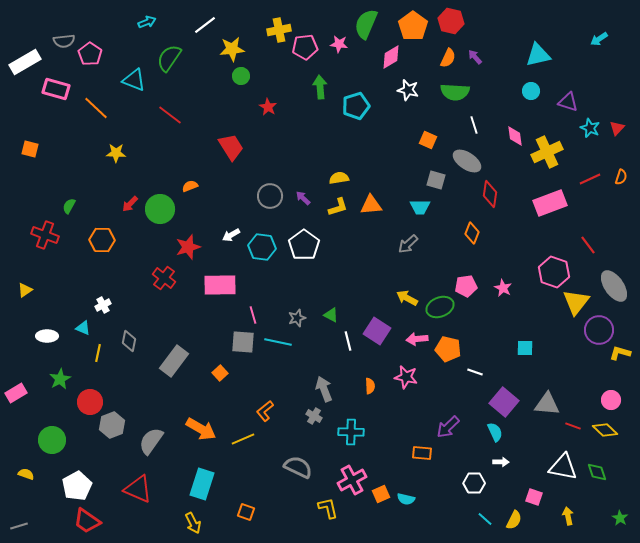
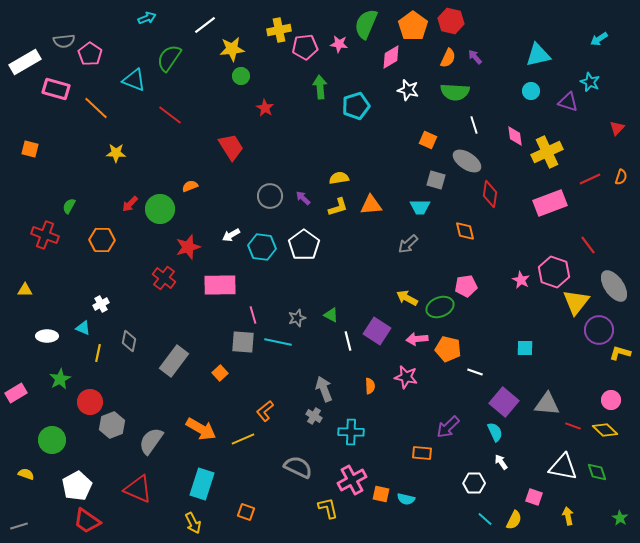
cyan arrow at (147, 22): moved 4 px up
red star at (268, 107): moved 3 px left, 1 px down
cyan star at (590, 128): moved 46 px up
orange diamond at (472, 233): moved 7 px left, 2 px up; rotated 35 degrees counterclockwise
pink star at (503, 288): moved 18 px right, 8 px up
yellow triangle at (25, 290): rotated 35 degrees clockwise
white cross at (103, 305): moved 2 px left, 1 px up
white arrow at (501, 462): rotated 126 degrees counterclockwise
orange square at (381, 494): rotated 36 degrees clockwise
